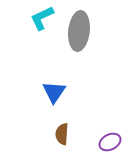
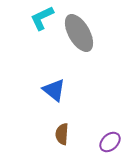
gray ellipse: moved 2 px down; rotated 36 degrees counterclockwise
blue triangle: moved 2 px up; rotated 25 degrees counterclockwise
purple ellipse: rotated 15 degrees counterclockwise
